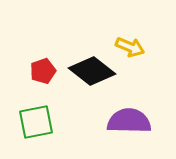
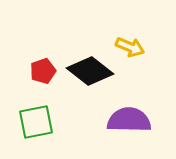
black diamond: moved 2 px left
purple semicircle: moved 1 px up
